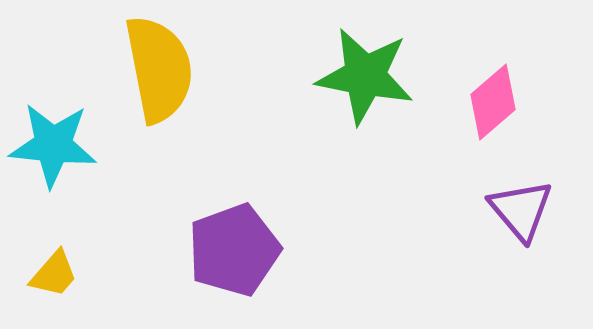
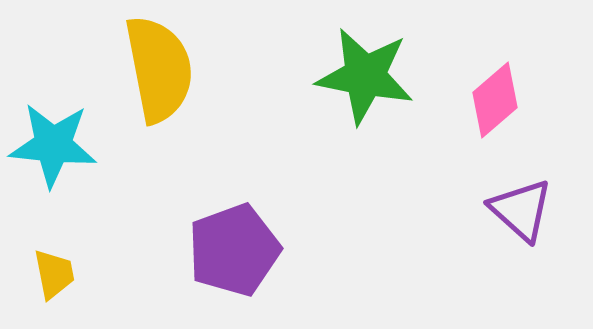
pink diamond: moved 2 px right, 2 px up
purple triangle: rotated 8 degrees counterclockwise
yellow trapezoid: rotated 52 degrees counterclockwise
